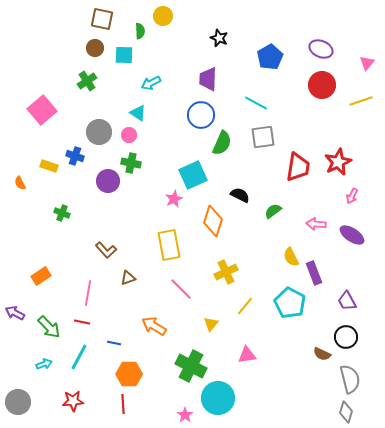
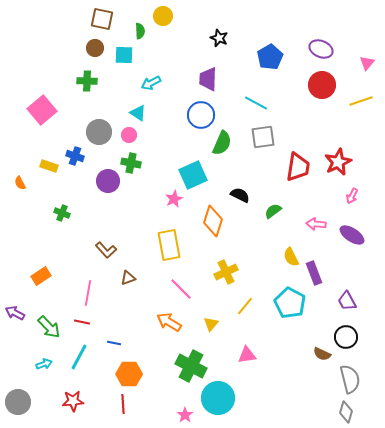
green cross at (87, 81): rotated 36 degrees clockwise
orange arrow at (154, 326): moved 15 px right, 4 px up
